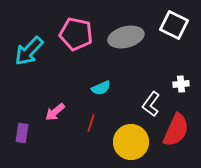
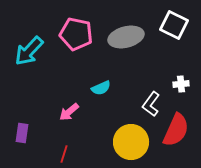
pink arrow: moved 14 px right
red line: moved 27 px left, 31 px down
